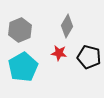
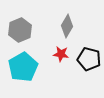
red star: moved 2 px right, 1 px down
black pentagon: moved 2 px down
